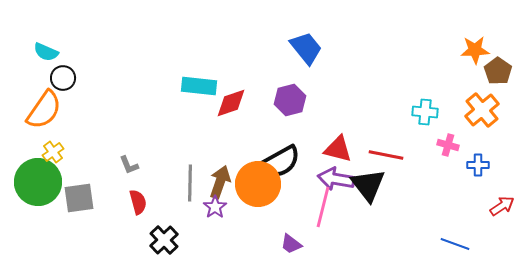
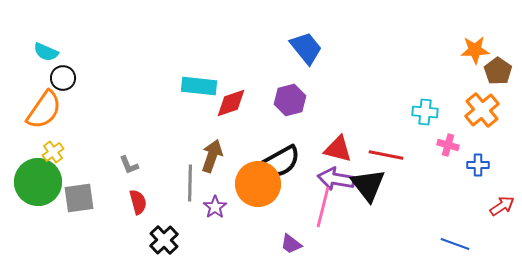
brown arrow: moved 8 px left, 26 px up
